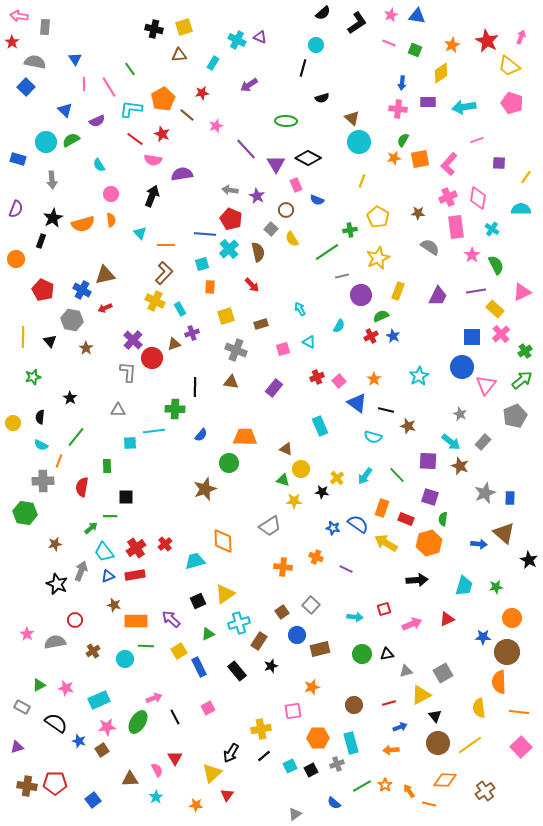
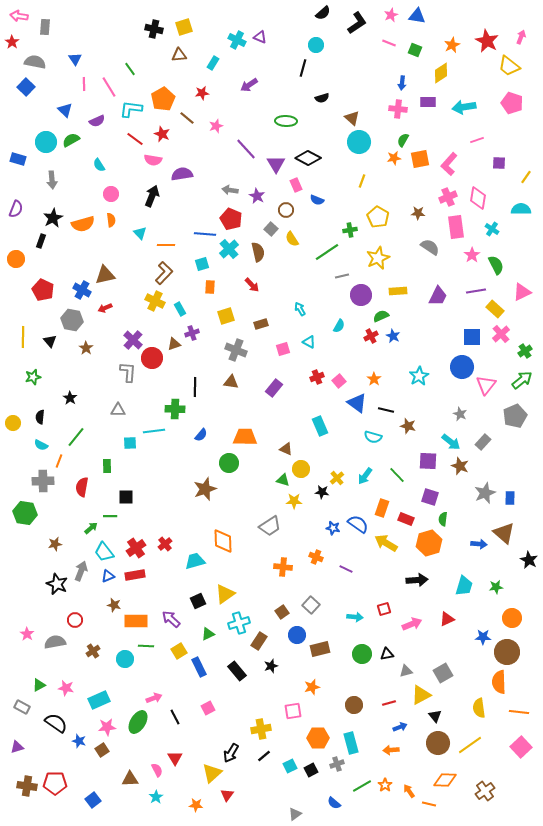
brown line at (187, 115): moved 3 px down
yellow rectangle at (398, 291): rotated 66 degrees clockwise
